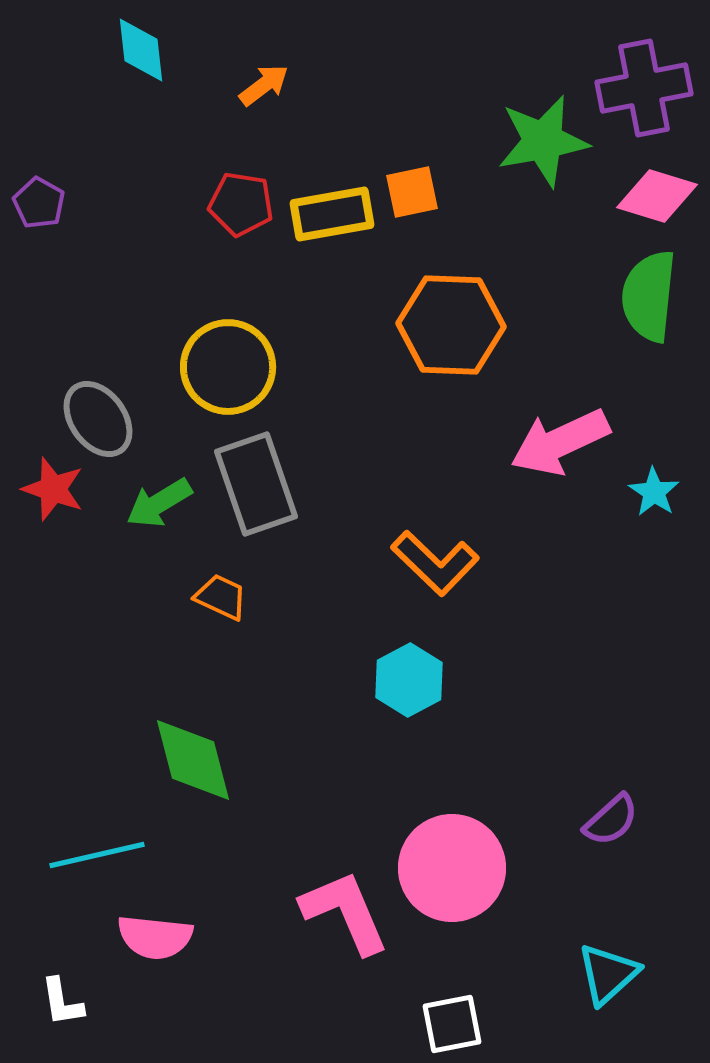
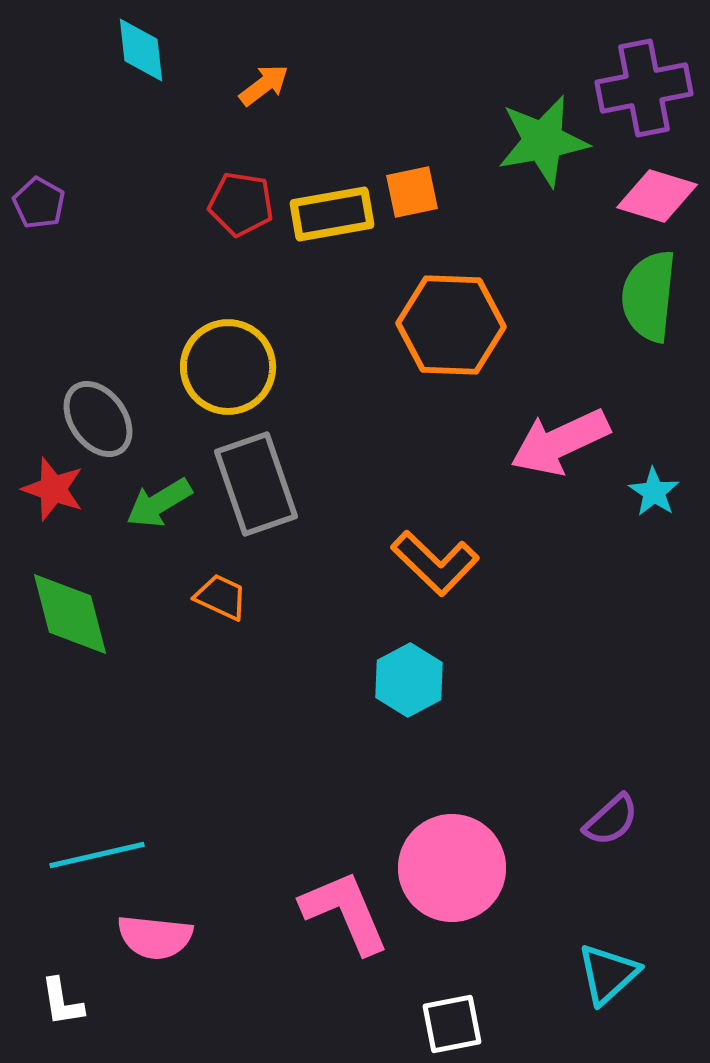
green diamond: moved 123 px left, 146 px up
